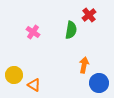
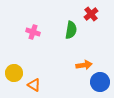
red cross: moved 2 px right, 1 px up
pink cross: rotated 16 degrees counterclockwise
orange arrow: rotated 70 degrees clockwise
yellow circle: moved 2 px up
blue circle: moved 1 px right, 1 px up
